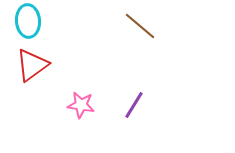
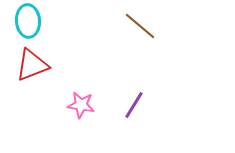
red triangle: rotated 15 degrees clockwise
